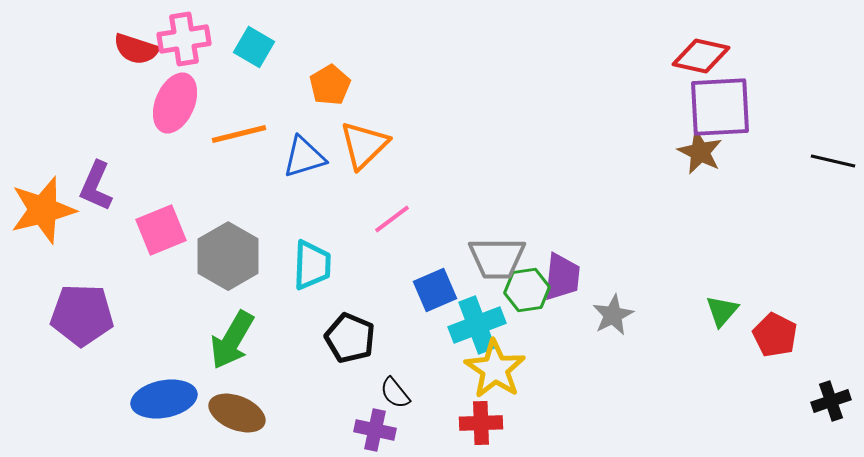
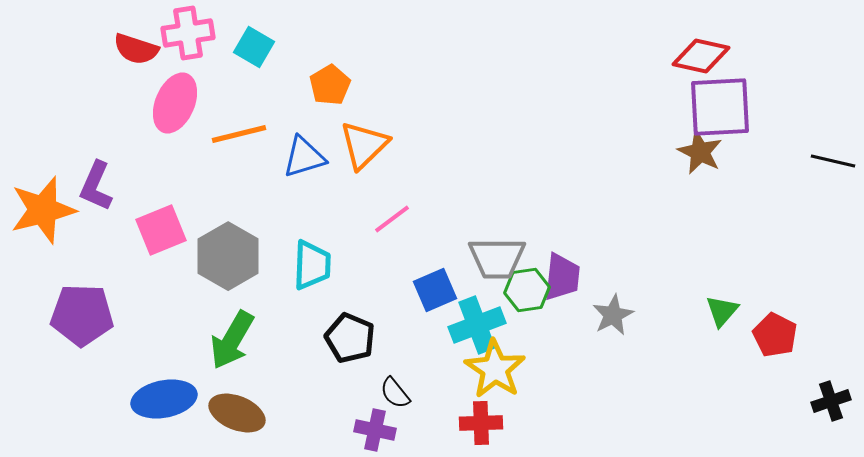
pink cross: moved 4 px right, 6 px up
